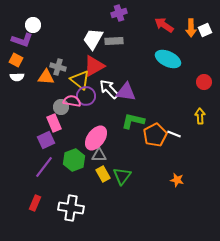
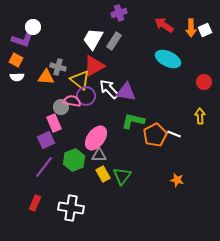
white circle: moved 2 px down
gray rectangle: rotated 54 degrees counterclockwise
